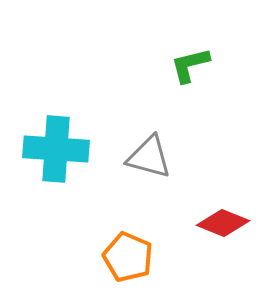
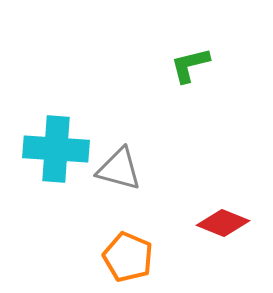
gray triangle: moved 30 px left, 12 px down
